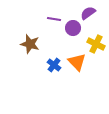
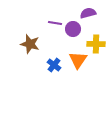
purple semicircle: rotated 21 degrees clockwise
purple line: moved 1 px right, 4 px down
purple circle: moved 1 px down
yellow cross: rotated 24 degrees counterclockwise
orange triangle: moved 1 px right, 2 px up; rotated 18 degrees clockwise
